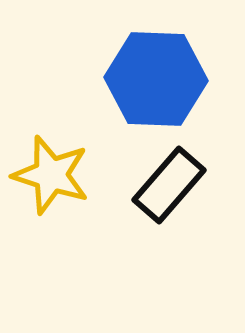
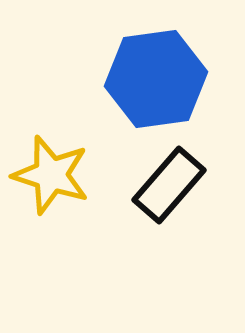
blue hexagon: rotated 10 degrees counterclockwise
